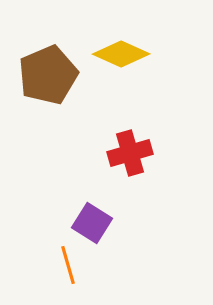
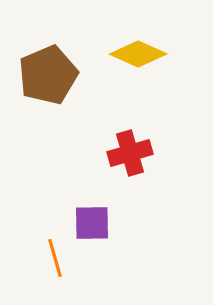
yellow diamond: moved 17 px right
purple square: rotated 33 degrees counterclockwise
orange line: moved 13 px left, 7 px up
